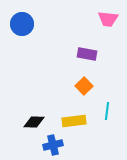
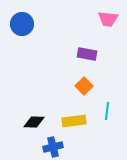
blue cross: moved 2 px down
